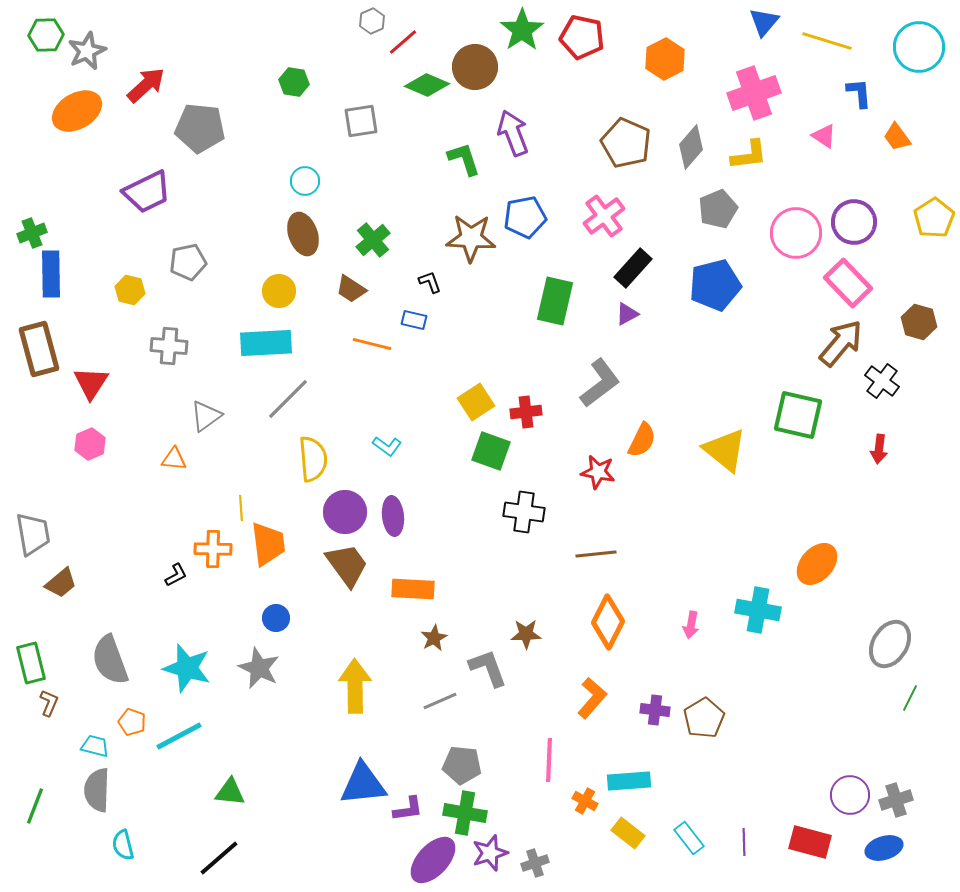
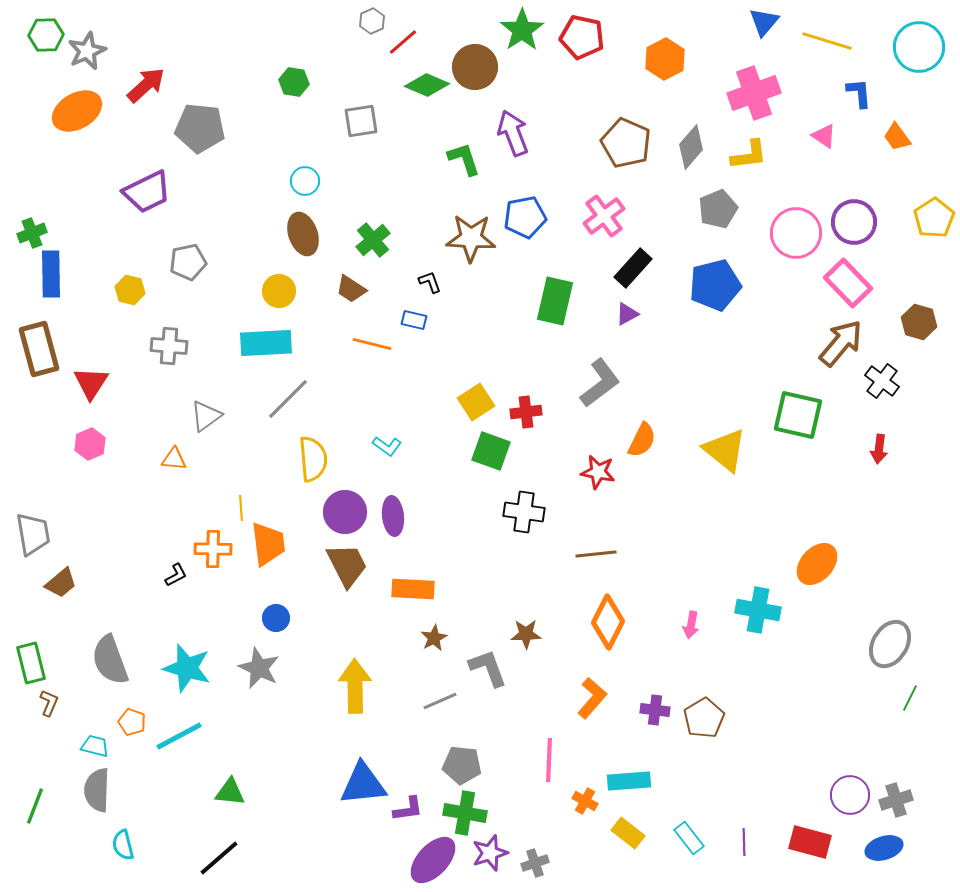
brown trapezoid at (347, 565): rotated 9 degrees clockwise
